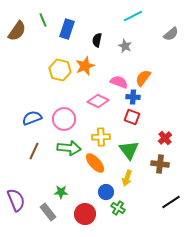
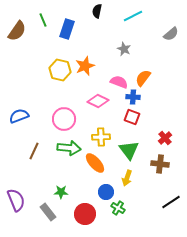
black semicircle: moved 29 px up
gray star: moved 1 px left, 3 px down
blue semicircle: moved 13 px left, 2 px up
